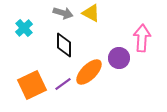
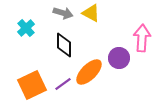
cyan cross: moved 2 px right
